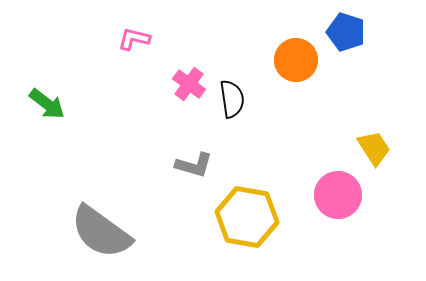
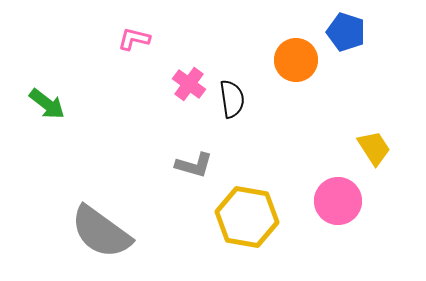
pink circle: moved 6 px down
